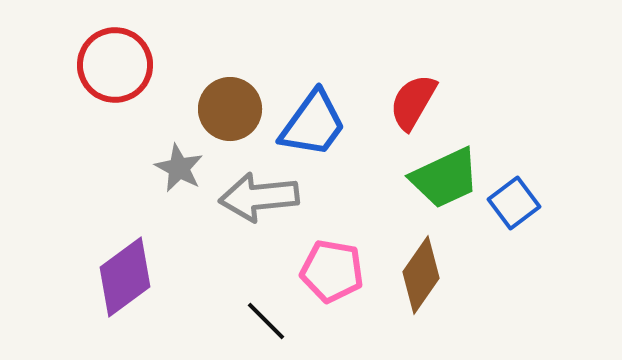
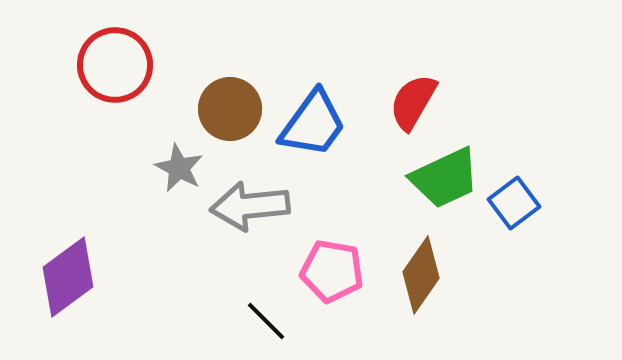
gray arrow: moved 9 px left, 9 px down
purple diamond: moved 57 px left
